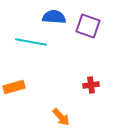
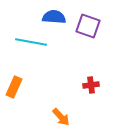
orange rectangle: rotated 50 degrees counterclockwise
